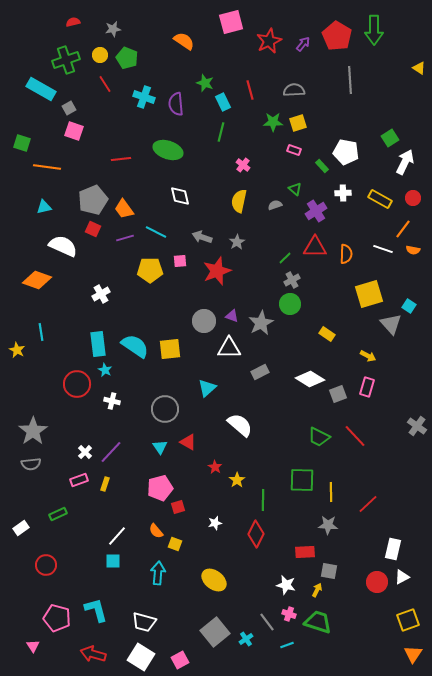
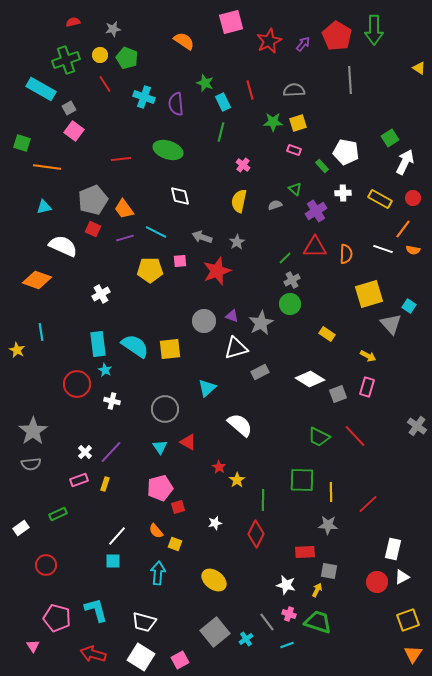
pink square at (74, 131): rotated 18 degrees clockwise
white triangle at (229, 348): moved 7 px right; rotated 15 degrees counterclockwise
red star at (215, 467): moved 4 px right
